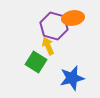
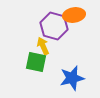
orange ellipse: moved 1 px right, 3 px up
yellow arrow: moved 5 px left
green square: rotated 20 degrees counterclockwise
